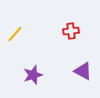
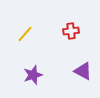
yellow line: moved 10 px right
